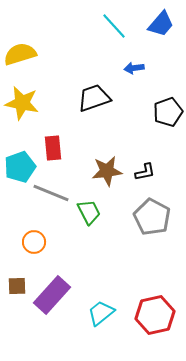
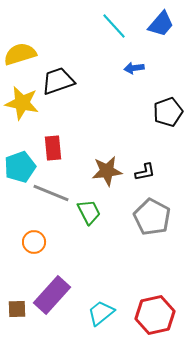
black trapezoid: moved 36 px left, 17 px up
brown square: moved 23 px down
